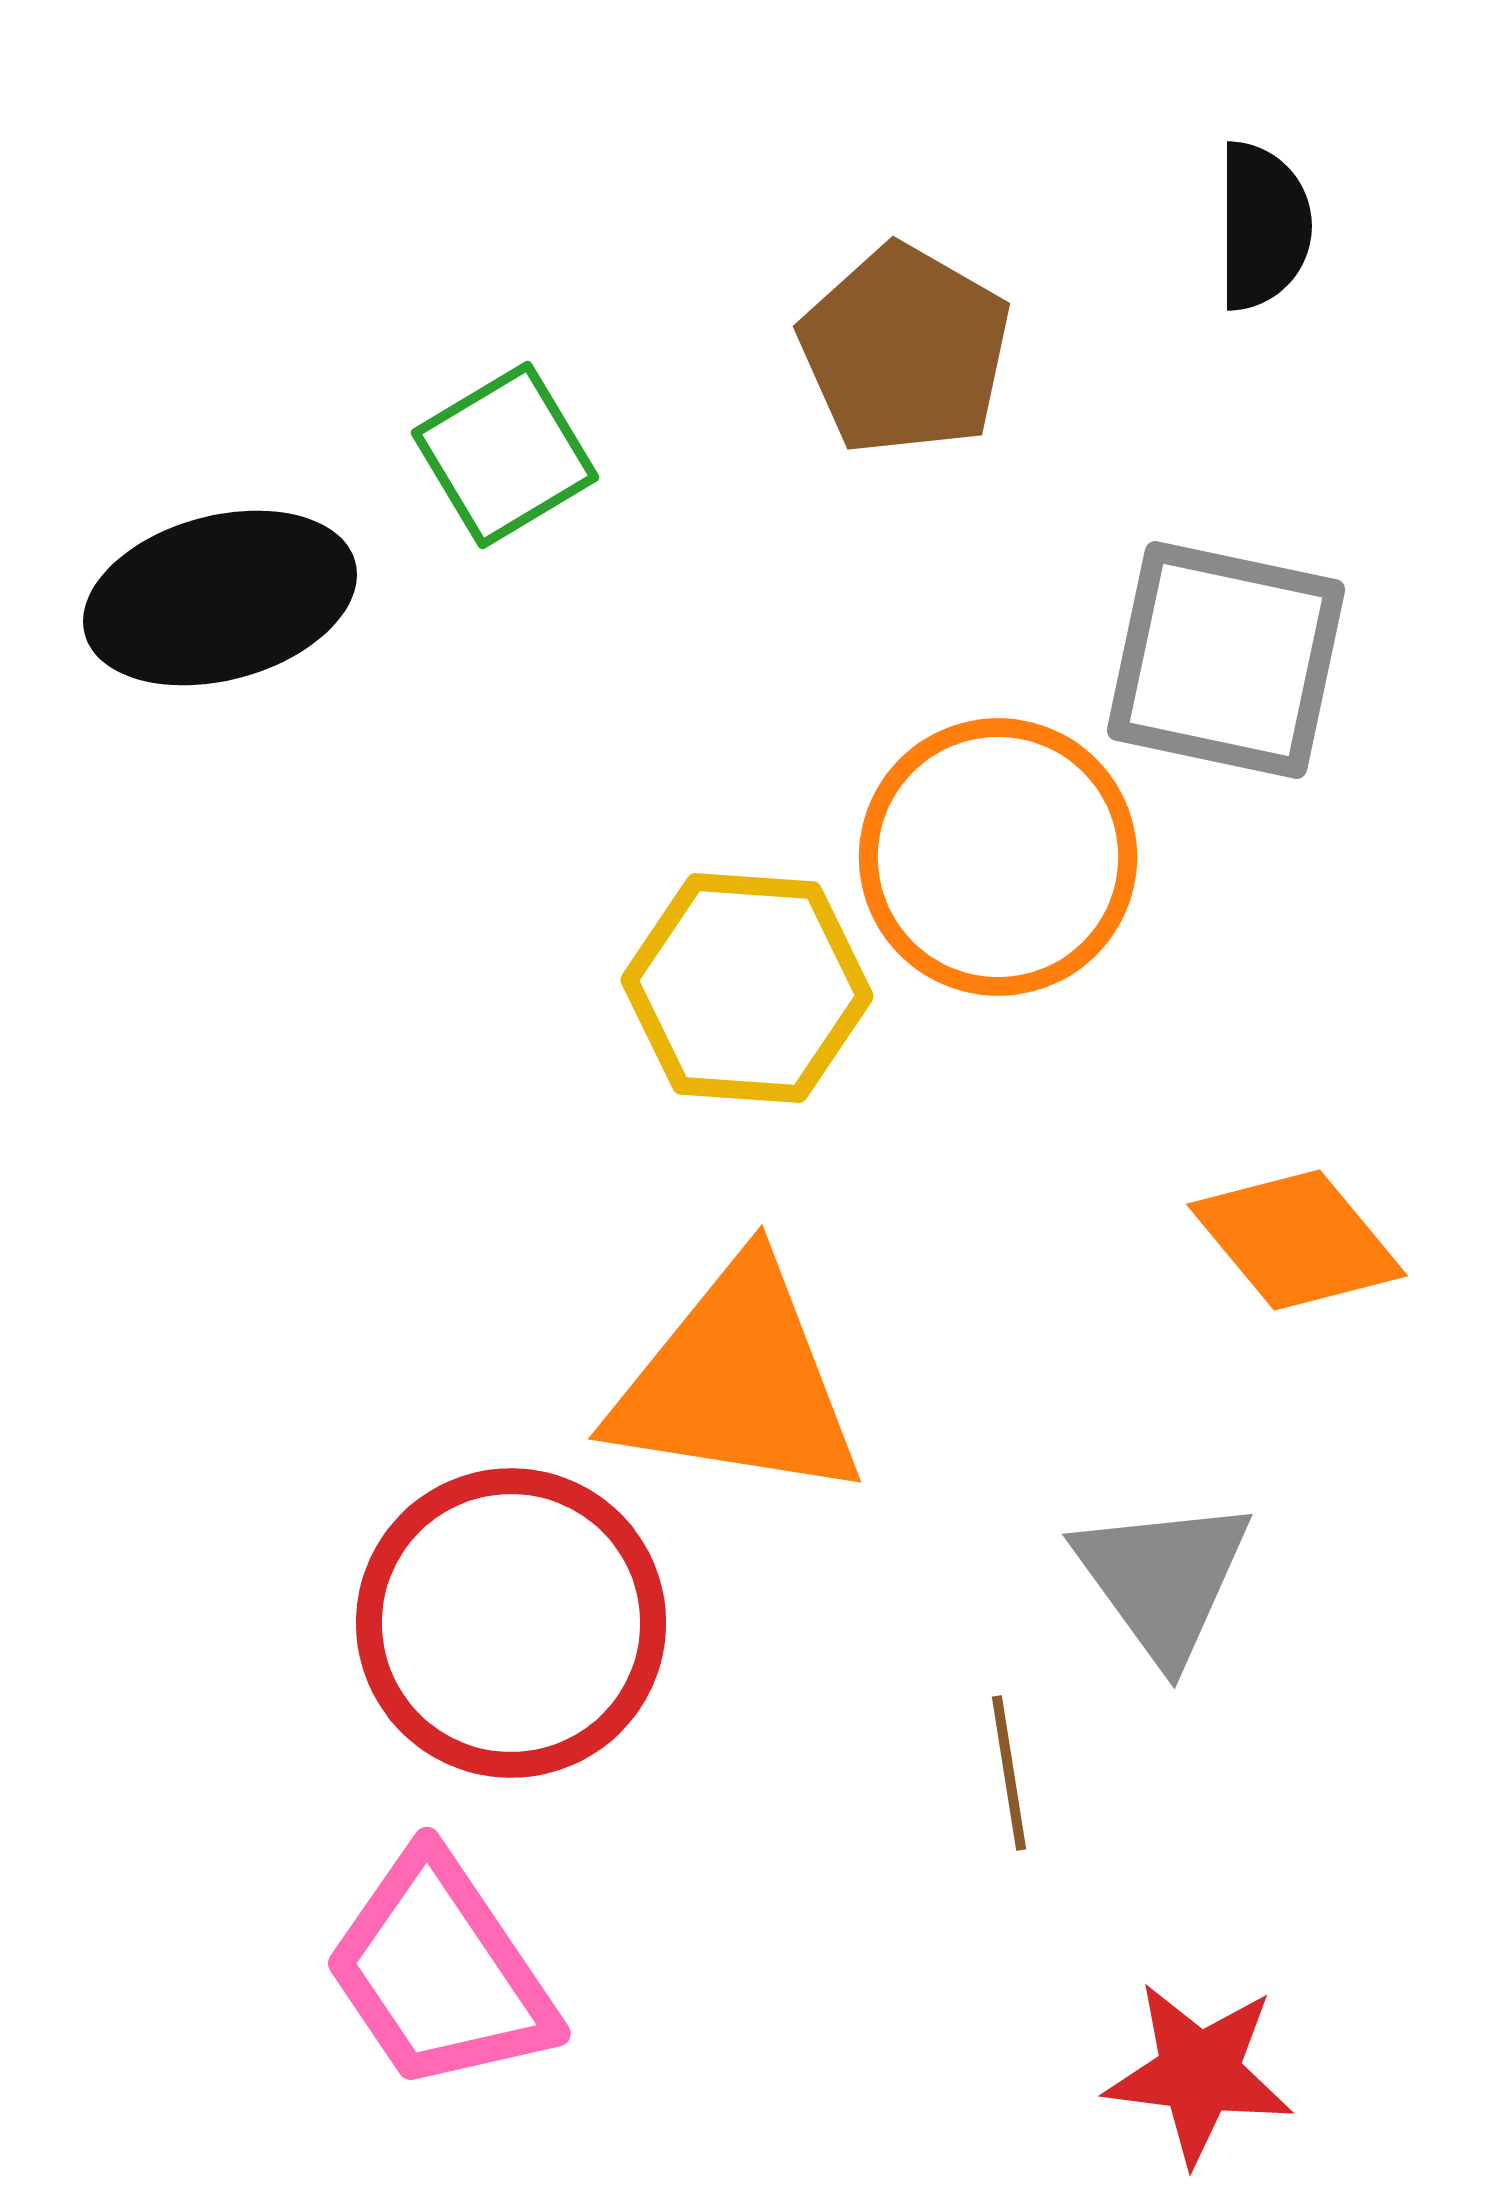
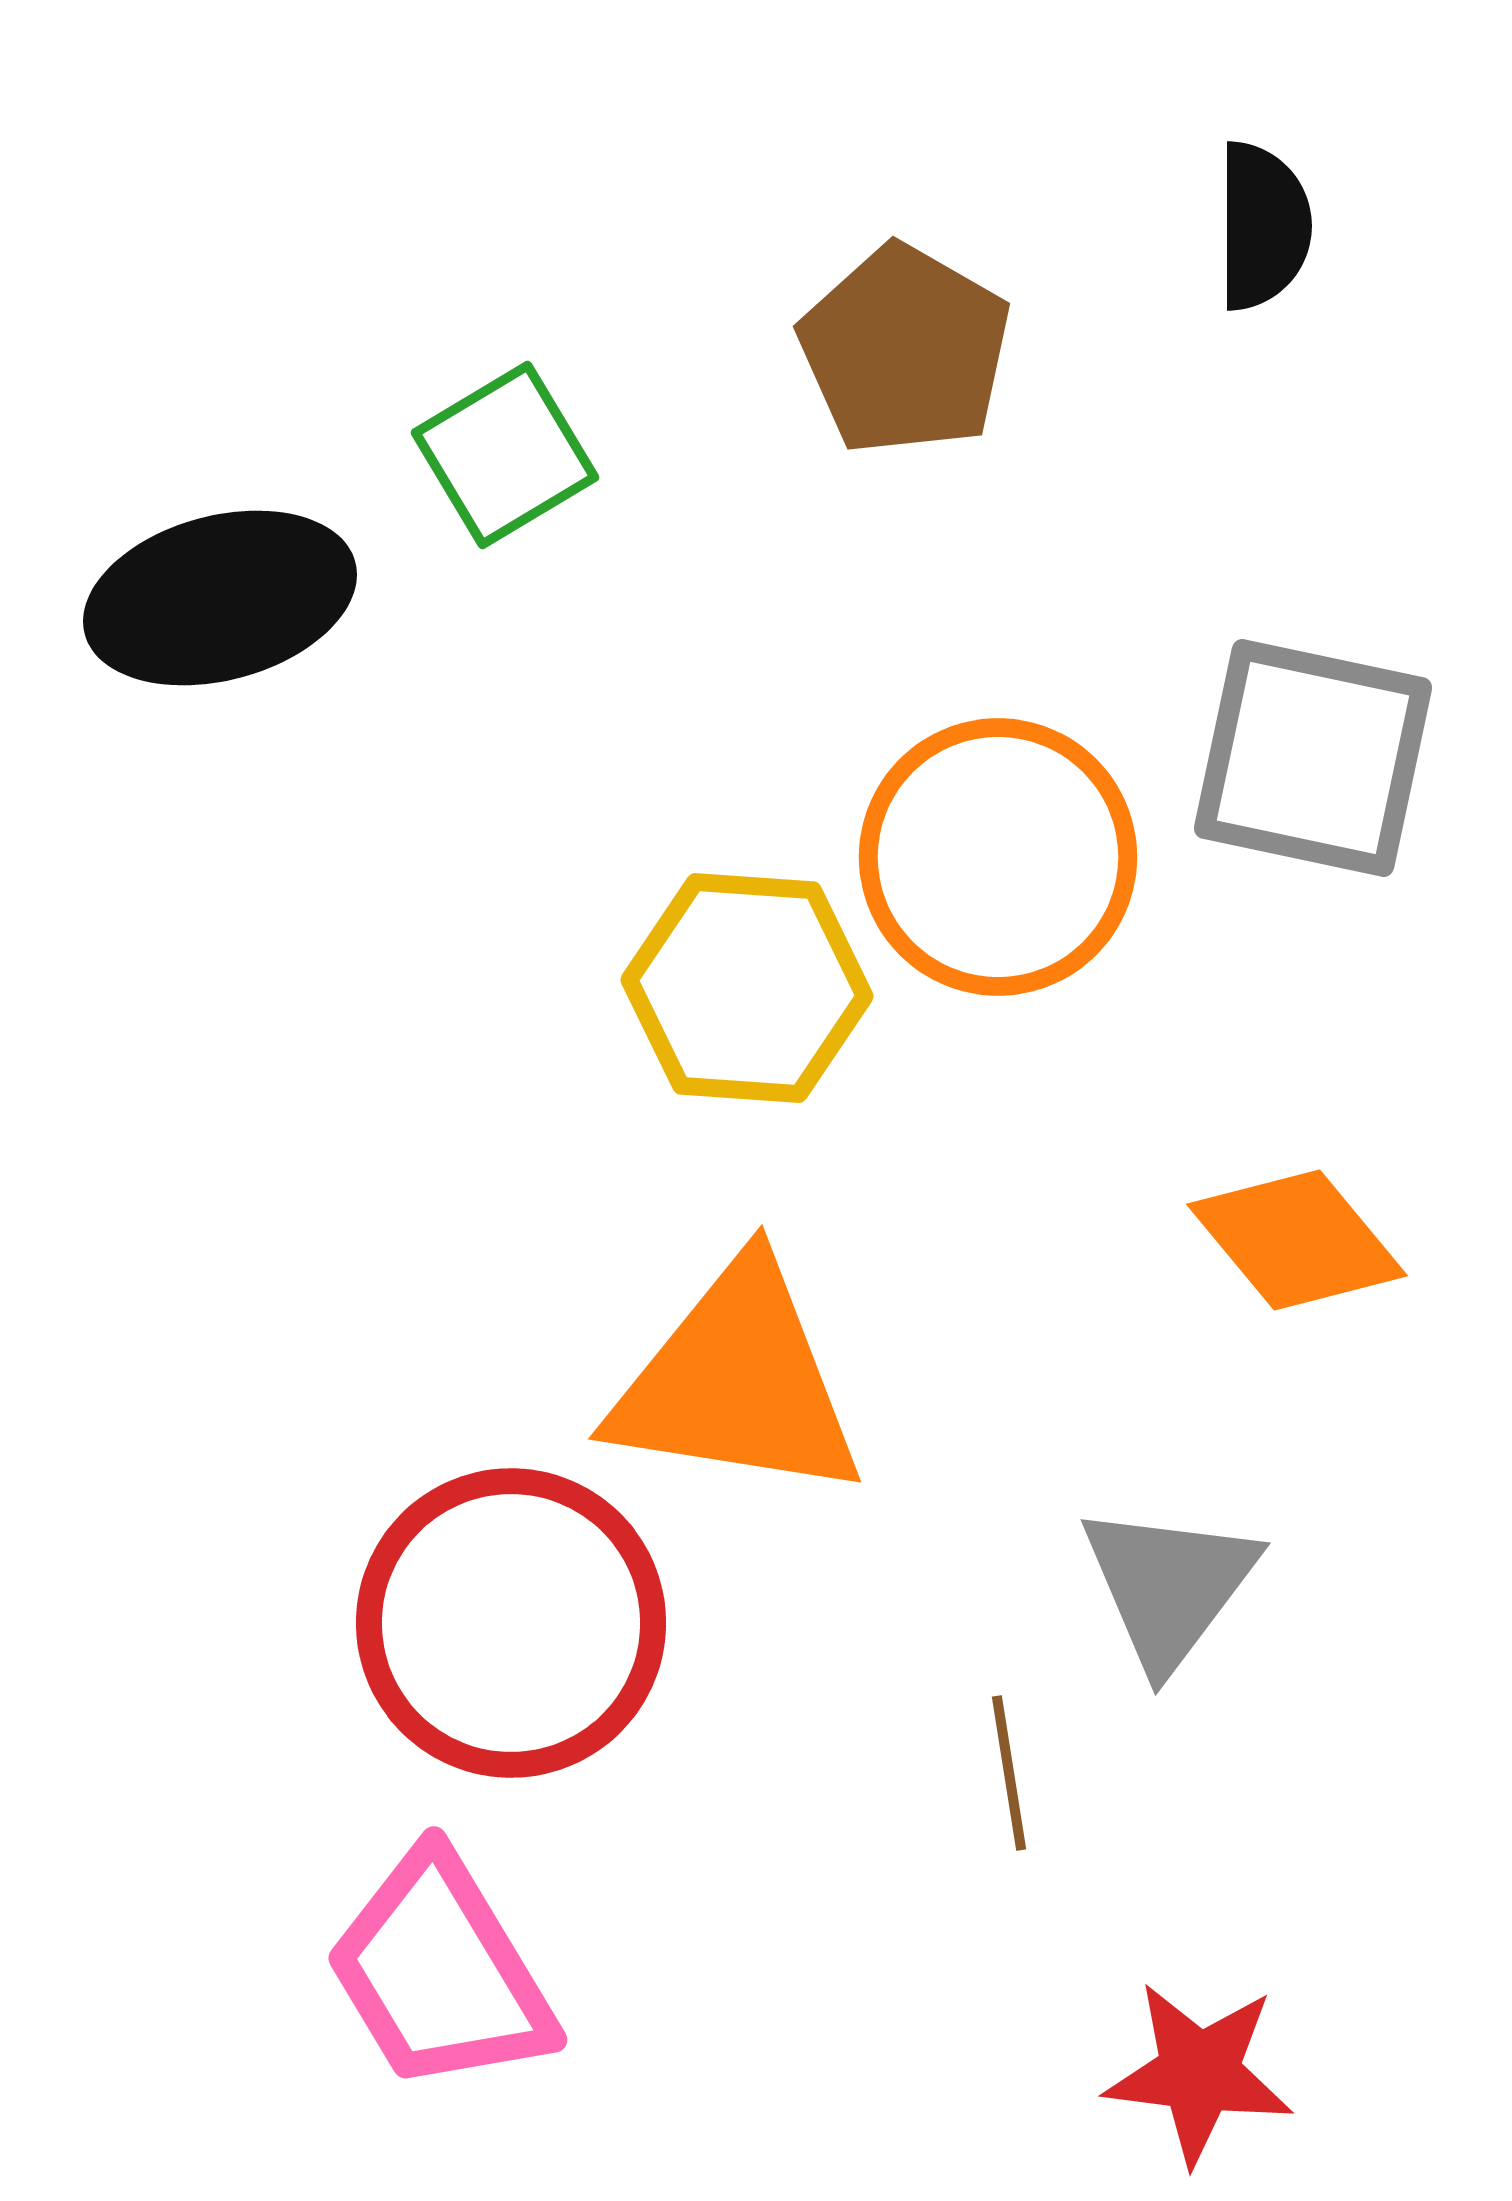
gray square: moved 87 px right, 98 px down
gray triangle: moved 6 px right, 7 px down; rotated 13 degrees clockwise
pink trapezoid: rotated 3 degrees clockwise
